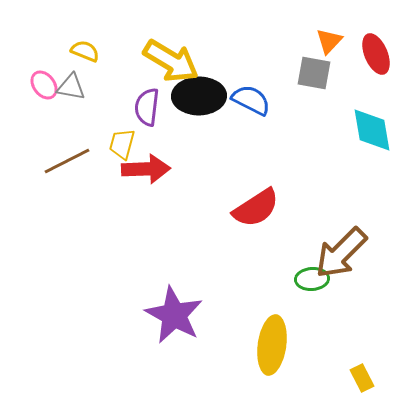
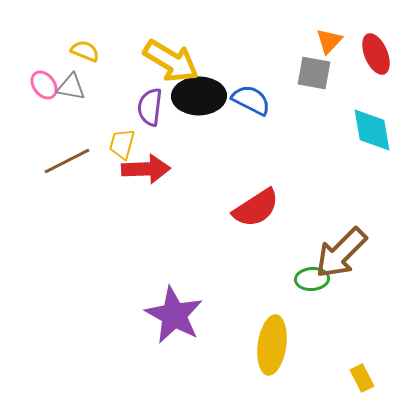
purple semicircle: moved 3 px right
